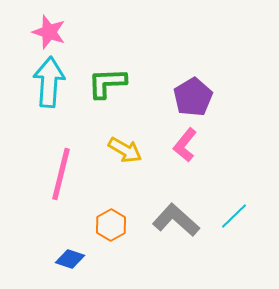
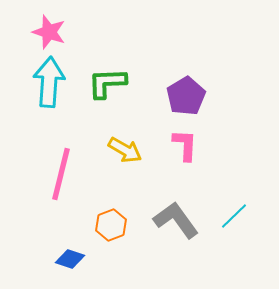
purple pentagon: moved 7 px left, 1 px up
pink L-shape: rotated 144 degrees clockwise
gray L-shape: rotated 12 degrees clockwise
orange hexagon: rotated 8 degrees clockwise
